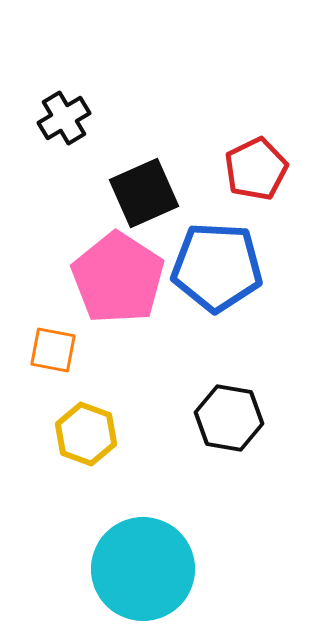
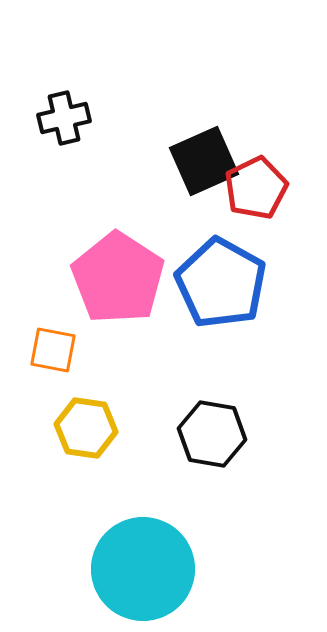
black cross: rotated 18 degrees clockwise
red pentagon: moved 19 px down
black square: moved 60 px right, 32 px up
blue pentagon: moved 4 px right, 16 px down; rotated 26 degrees clockwise
black hexagon: moved 17 px left, 16 px down
yellow hexagon: moved 6 px up; rotated 12 degrees counterclockwise
